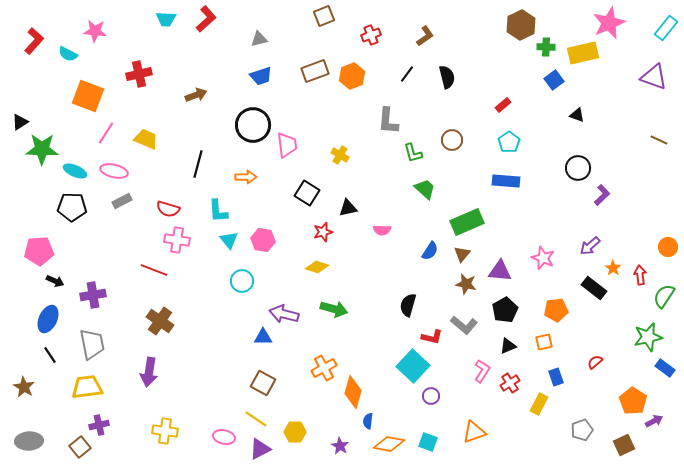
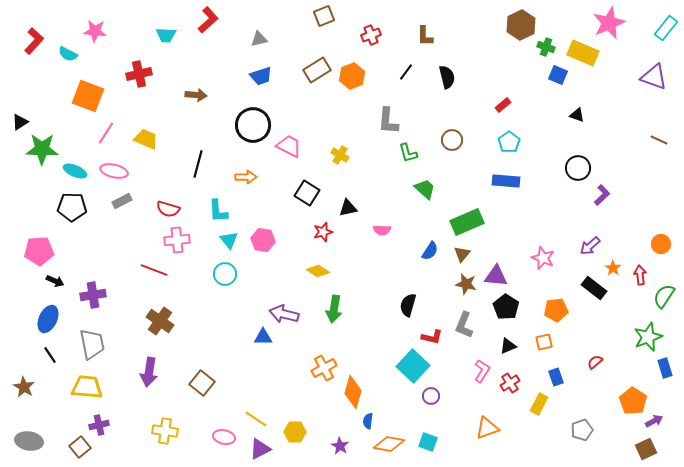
cyan trapezoid at (166, 19): moved 16 px down
red L-shape at (206, 19): moved 2 px right, 1 px down
brown L-shape at (425, 36): rotated 125 degrees clockwise
green cross at (546, 47): rotated 18 degrees clockwise
yellow rectangle at (583, 53): rotated 36 degrees clockwise
brown rectangle at (315, 71): moved 2 px right, 1 px up; rotated 12 degrees counterclockwise
black line at (407, 74): moved 1 px left, 2 px up
blue square at (554, 80): moved 4 px right, 5 px up; rotated 30 degrees counterclockwise
brown arrow at (196, 95): rotated 25 degrees clockwise
pink trapezoid at (287, 145): moved 2 px right, 1 px down; rotated 56 degrees counterclockwise
green L-shape at (413, 153): moved 5 px left
pink cross at (177, 240): rotated 15 degrees counterclockwise
orange circle at (668, 247): moved 7 px left, 3 px up
yellow diamond at (317, 267): moved 1 px right, 4 px down; rotated 15 degrees clockwise
purple triangle at (500, 271): moved 4 px left, 5 px down
cyan circle at (242, 281): moved 17 px left, 7 px up
green arrow at (334, 309): rotated 84 degrees clockwise
black pentagon at (505, 310): moved 1 px right, 3 px up; rotated 10 degrees counterclockwise
gray L-shape at (464, 325): rotated 72 degrees clockwise
green star at (648, 337): rotated 8 degrees counterclockwise
blue rectangle at (665, 368): rotated 36 degrees clockwise
brown square at (263, 383): moved 61 px left; rotated 10 degrees clockwise
yellow trapezoid at (87, 387): rotated 12 degrees clockwise
orange triangle at (474, 432): moved 13 px right, 4 px up
gray ellipse at (29, 441): rotated 12 degrees clockwise
brown square at (624, 445): moved 22 px right, 4 px down
